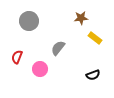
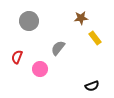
yellow rectangle: rotated 16 degrees clockwise
black semicircle: moved 1 px left, 11 px down
